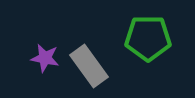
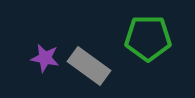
gray rectangle: rotated 18 degrees counterclockwise
